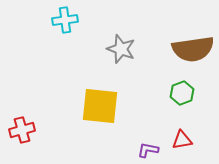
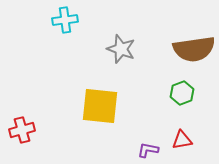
brown semicircle: moved 1 px right
